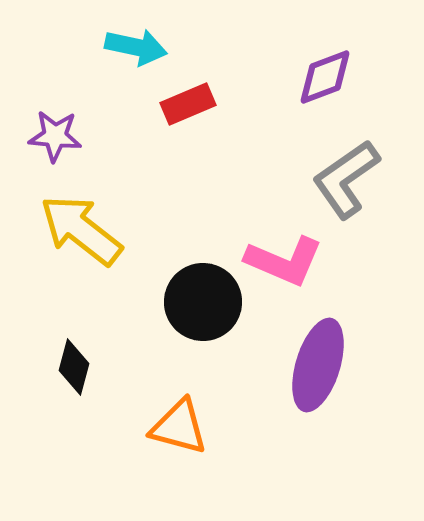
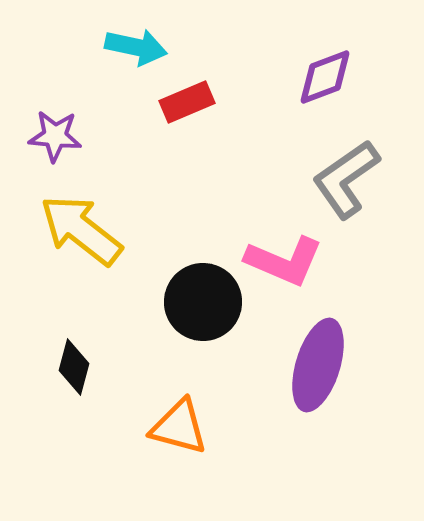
red rectangle: moved 1 px left, 2 px up
